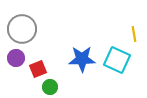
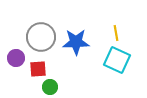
gray circle: moved 19 px right, 8 px down
yellow line: moved 18 px left, 1 px up
blue star: moved 6 px left, 17 px up
red square: rotated 18 degrees clockwise
